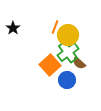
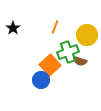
yellow circle: moved 19 px right
green cross: rotated 15 degrees clockwise
brown semicircle: moved 1 px right, 2 px up; rotated 24 degrees counterclockwise
blue circle: moved 26 px left
